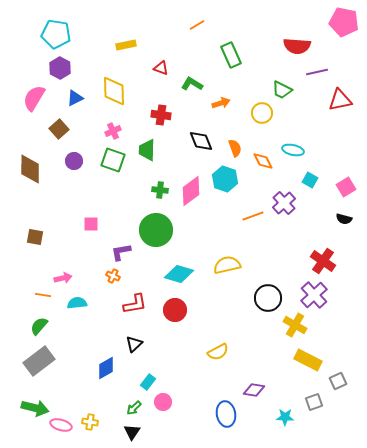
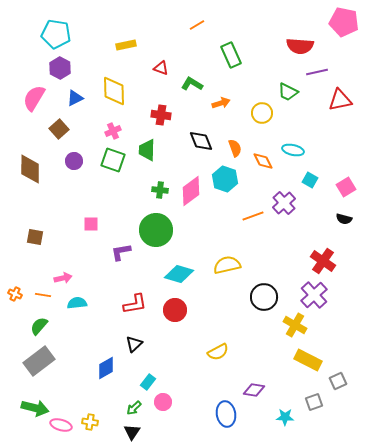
red semicircle at (297, 46): moved 3 px right
green trapezoid at (282, 90): moved 6 px right, 2 px down
orange cross at (113, 276): moved 98 px left, 18 px down
black circle at (268, 298): moved 4 px left, 1 px up
